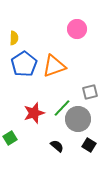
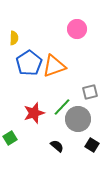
blue pentagon: moved 5 px right, 1 px up
green line: moved 1 px up
black square: moved 3 px right
